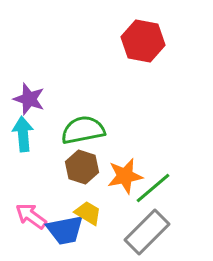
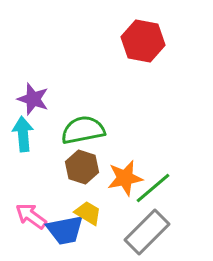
purple star: moved 4 px right
orange star: moved 2 px down
